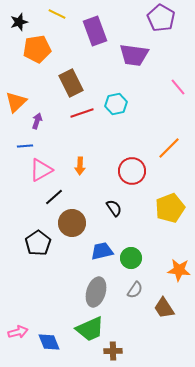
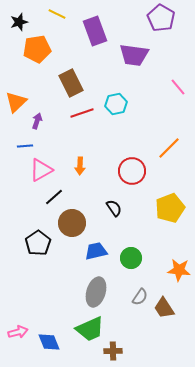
blue trapezoid: moved 6 px left
gray semicircle: moved 5 px right, 7 px down
